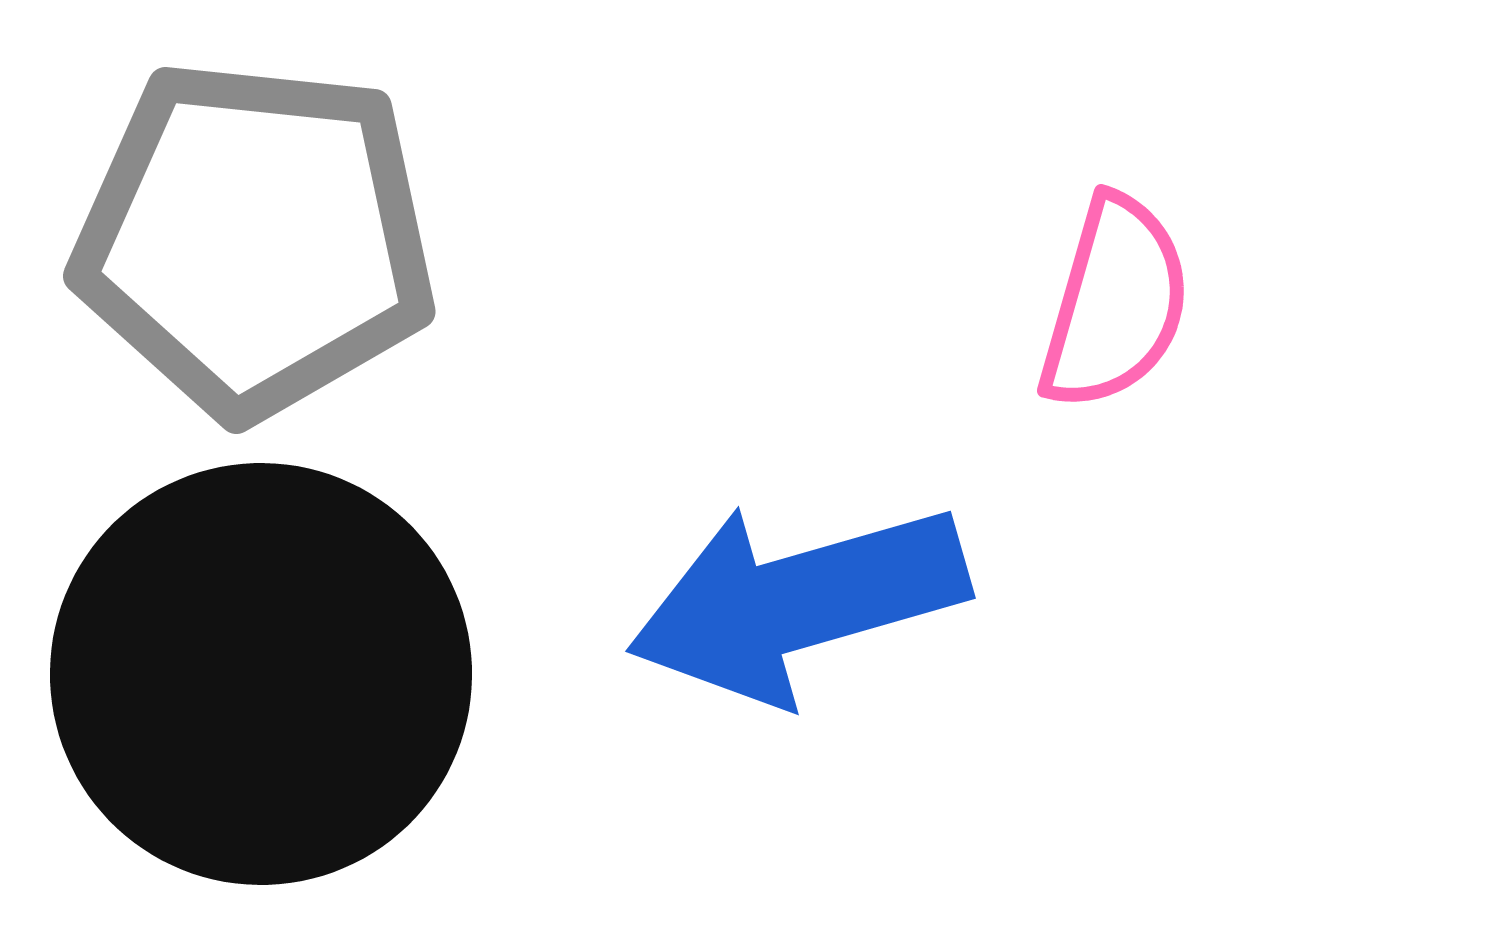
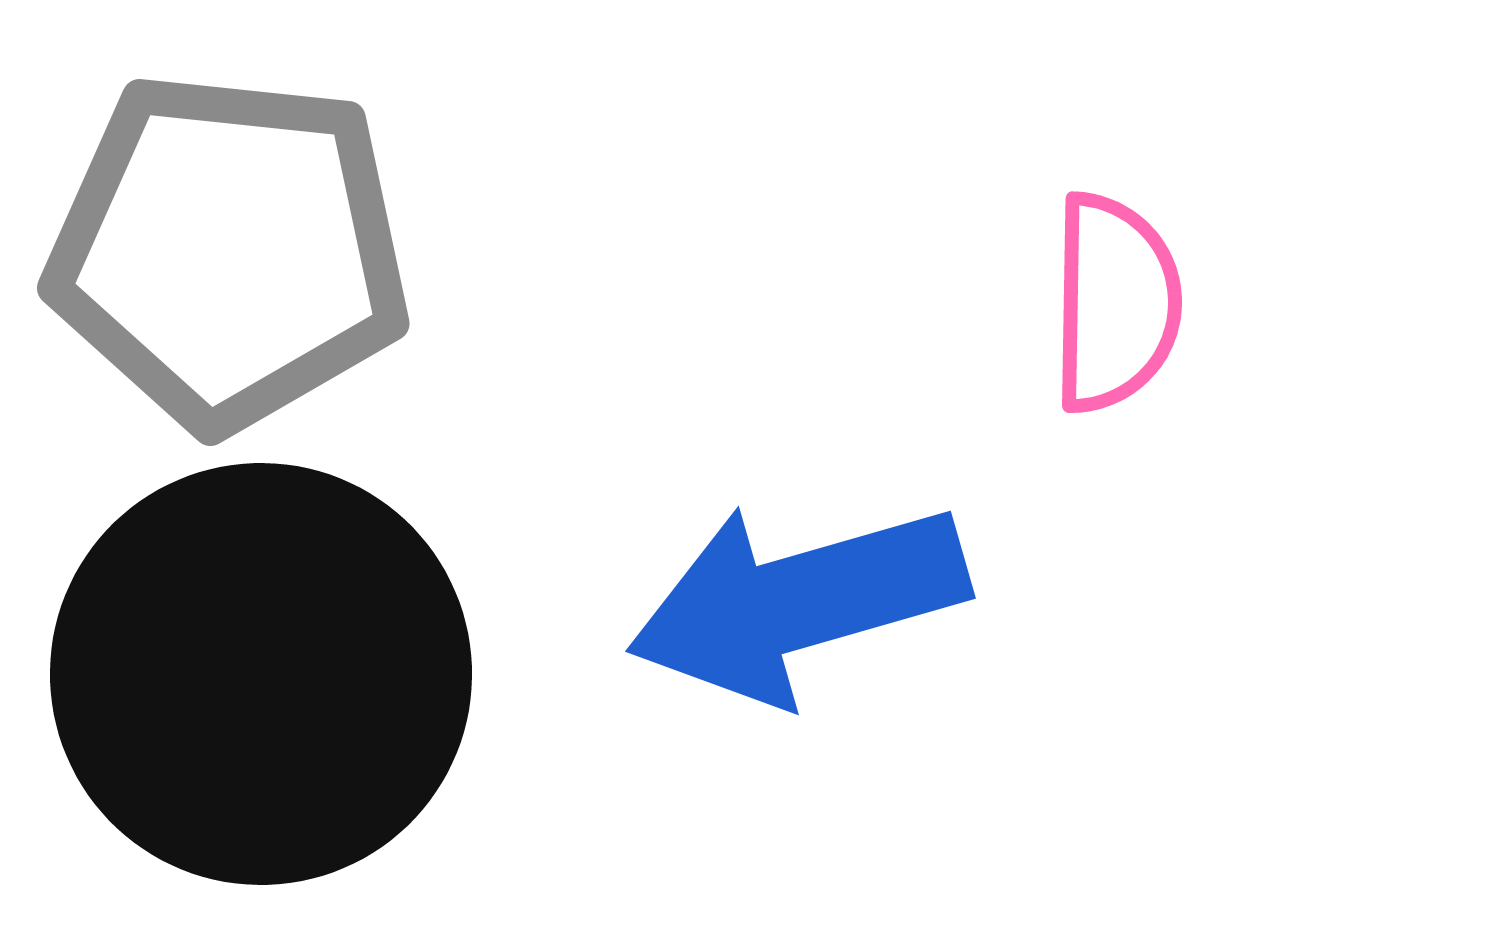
gray pentagon: moved 26 px left, 12 px down
pink semicircle: rotated 15 degrees counterclockwise
